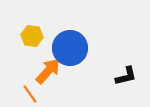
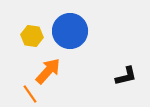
blue circle: moved 17 px up
